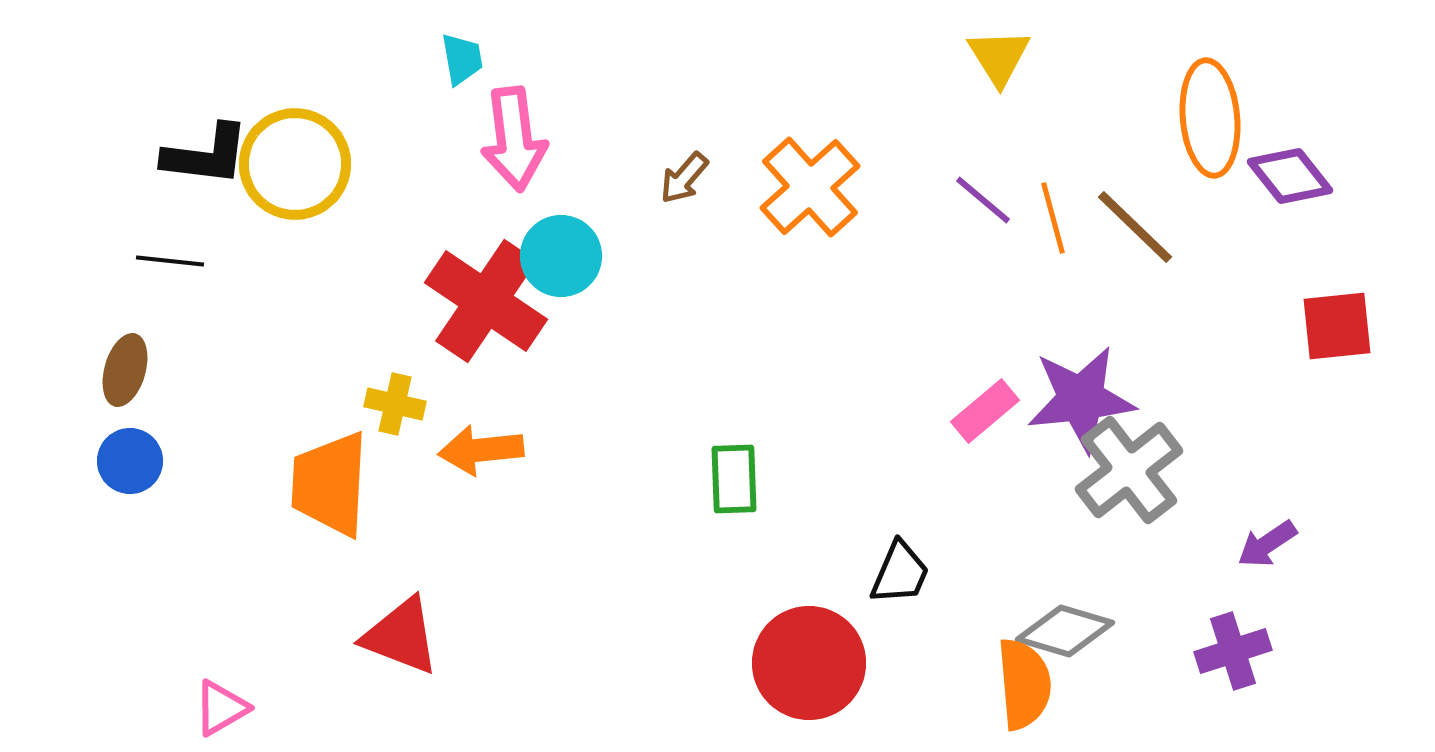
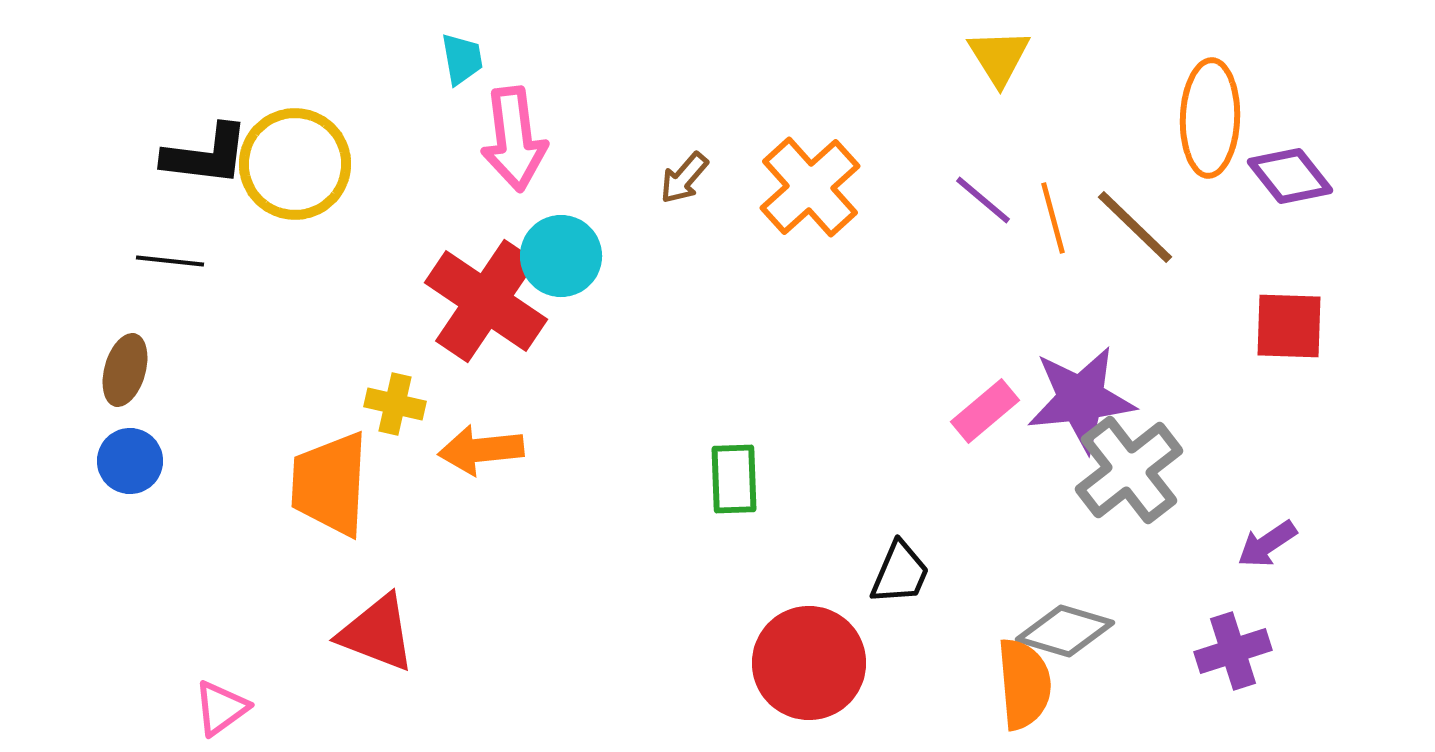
orange ellipse: rotated 7 degrees clockwise
red square: moved 48 px left; rotated 8 degrees clockwise
red triangle: moved 24 px left, 3 px up
pink triangle: rotated 6 degrees counterclockwise
